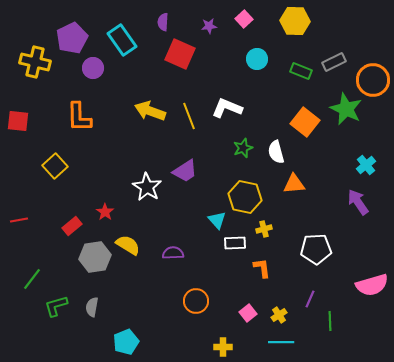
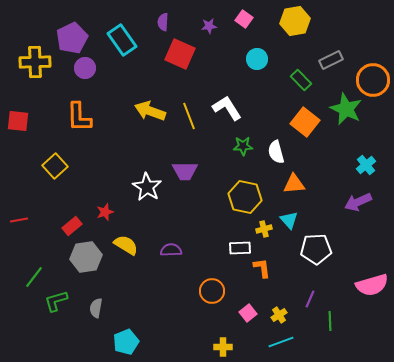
pink square at (244, 19): rotated 12 degrees counterclockwise
yellow hexagon at (295, 21): rotated 12 degrees counterclockwise
yellow cross at (35, 62): rotated 16 degrees counterclockwise
gray rectangle at (334, 62): moved 3 px left, 2 px up
purple circle at (93, 68): moved 8 px left
green rectangle at (301, 71): moved 9 px down; rotated 25 degrees clockwise
white L-shape at (227, 108): rotated 36 degrees clockwise
green star at (243, 148): moved 2 px up; rotated 18 degrees clockwise
purple trapezoid at (185, 171): rotated 32 degrees clockwise
purple arrow at (358, 202): rotated 80 degrees counterclockwise
red star at (105, 212): rotated 18 degrees clockwise
cyan triangle at (217, 220): moved 72 px right
white rectangle at (235, 243): moved 5 px right, 5 px down
yellow semicircle at (128, 245): moved 2 px left
purple semicircle at (173, 253): moved 2 px left, 3 px up
gray hexagon at (95, 257): moved 9 px left
green line at (32, 279): moved 2 px right, 2 px up
orange circle at (196, 301): moved 16 px right, 10 px up
green L-shape at (56, 306): moved 5 px up
gray semicircle at (92, 307): moved 4 px right, 1 px down
cyan line at (281, 342): rotated 20 degrees counterclockwise
